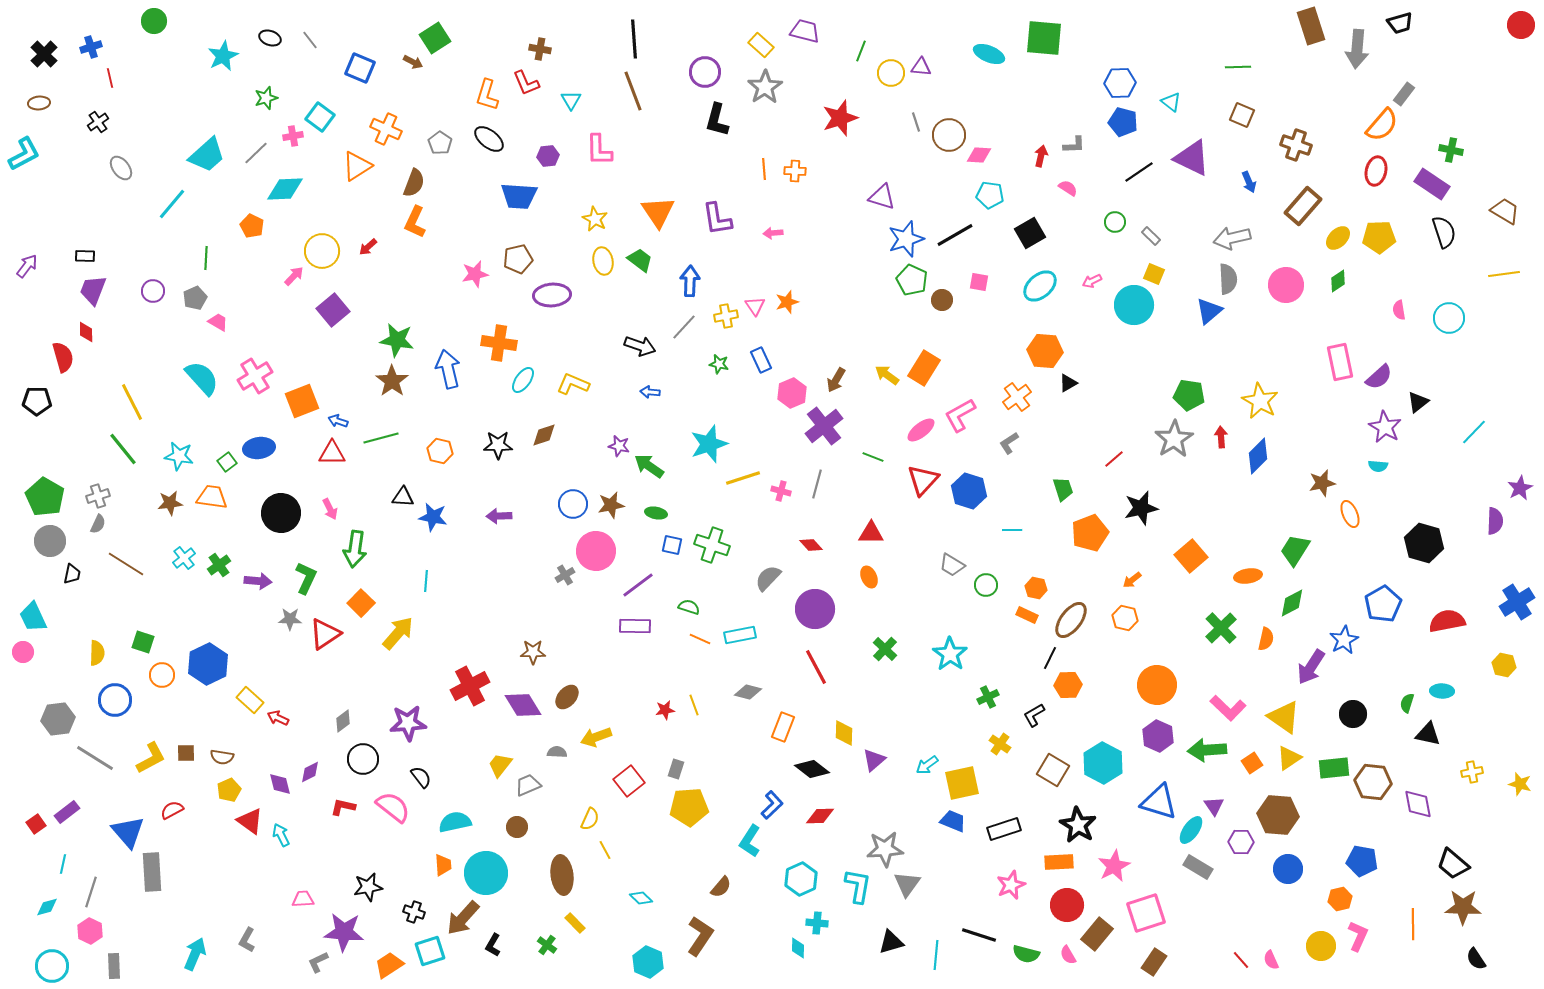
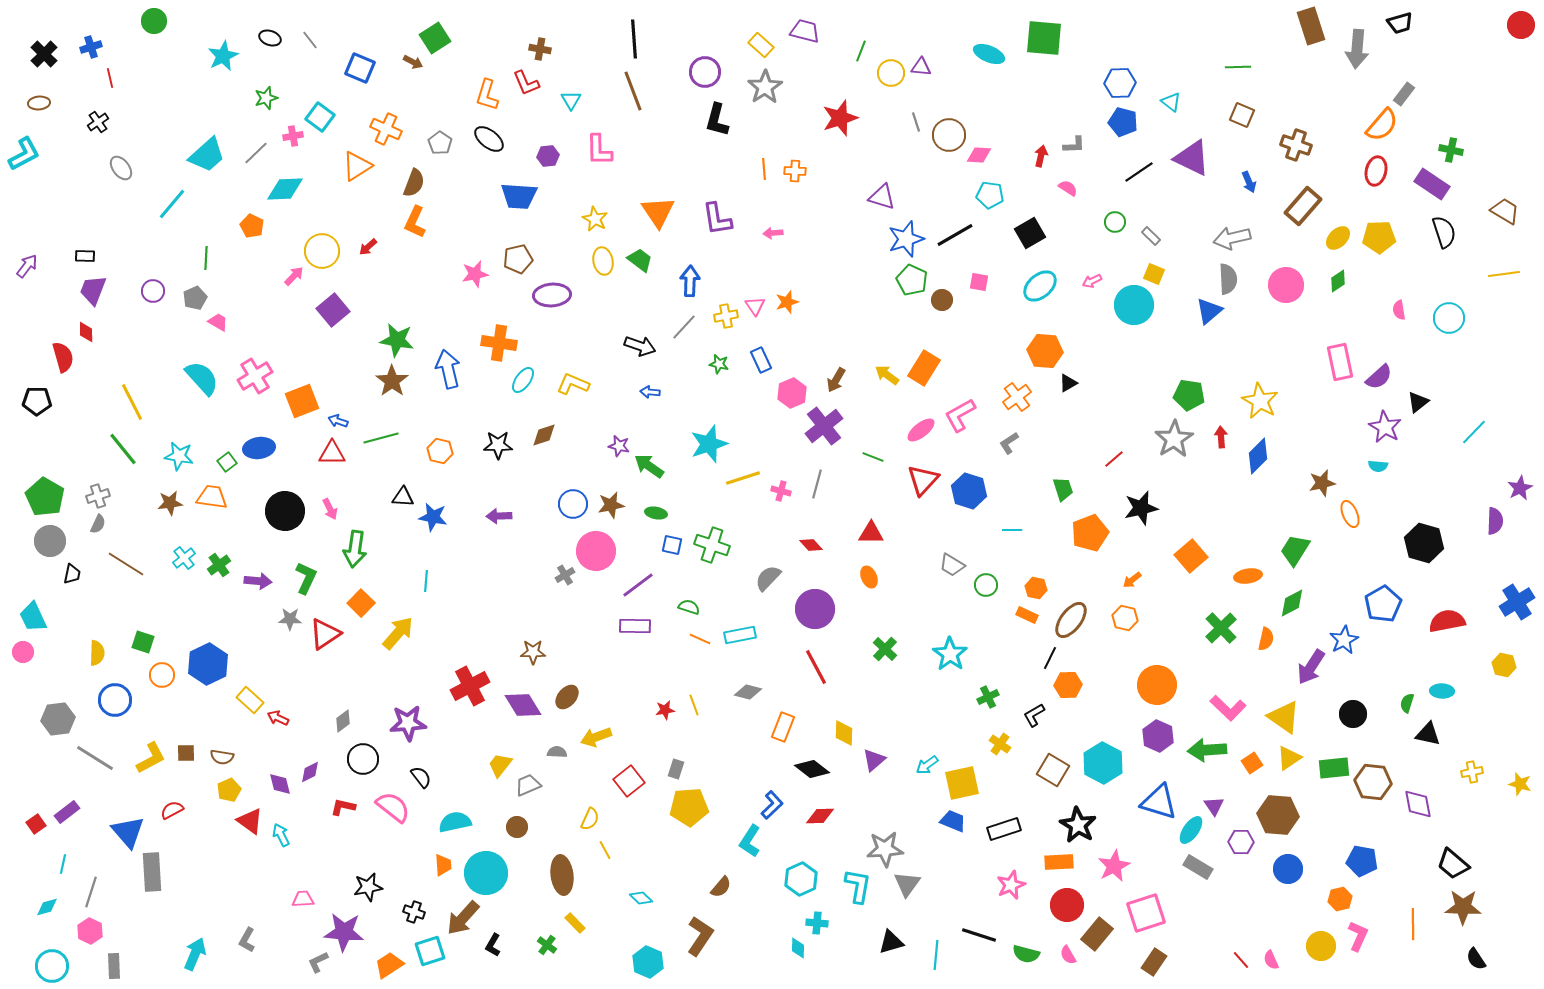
black circle at (281, 513): moved 4 px right, 2 px up
